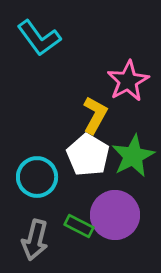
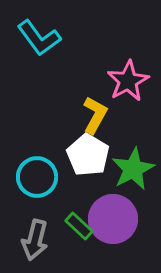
green star: moved 13 px down
purple circle: moved 2 px left, 4 px down
green rectangle: rotated 16 degrees clockwise
